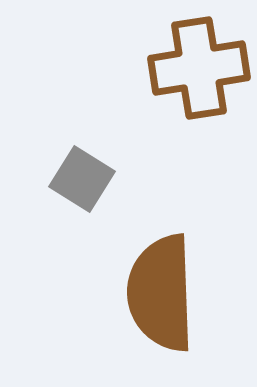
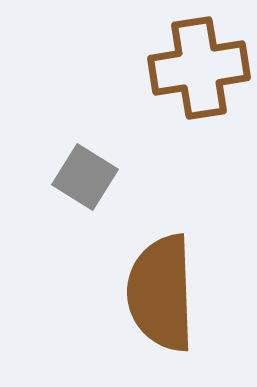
gray square: moved 3 px right, 2 px up
